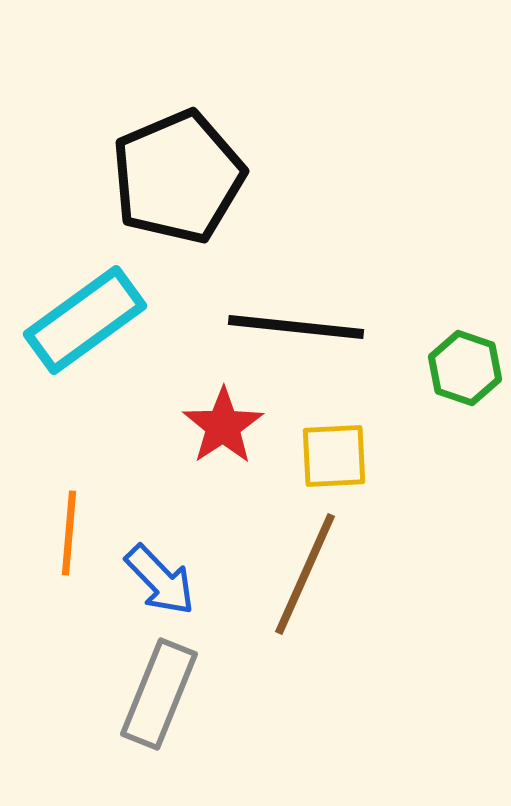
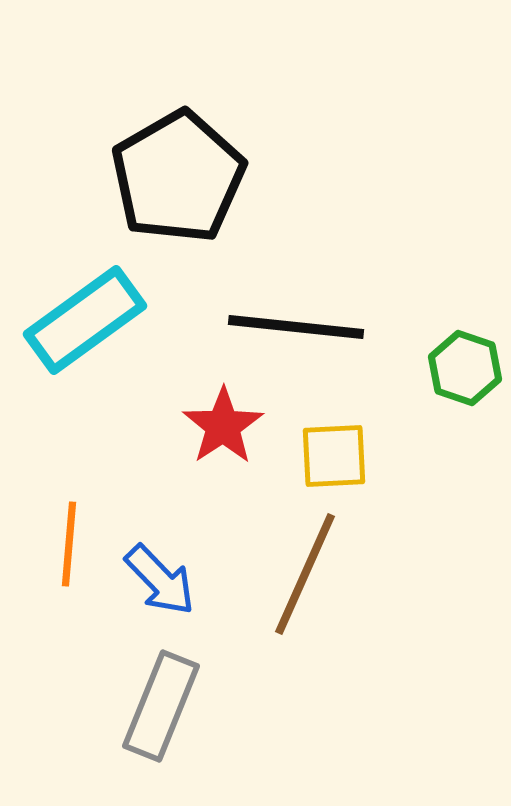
black pentagon: rotated 7 degrees counterclockwise
orange line: moved 11 px down
gray rectangle: moved 2 px right, 12 px down
